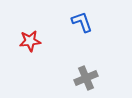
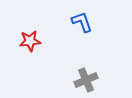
gray cross: moved 2 px down
